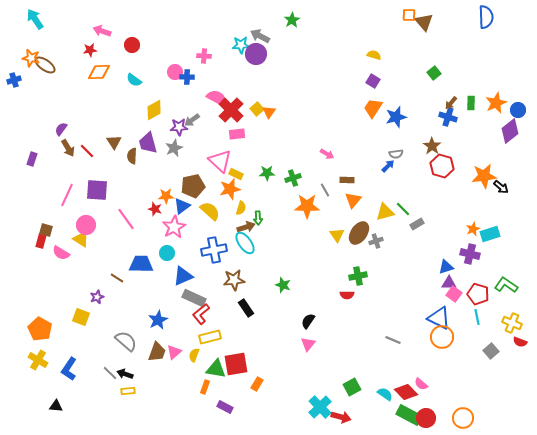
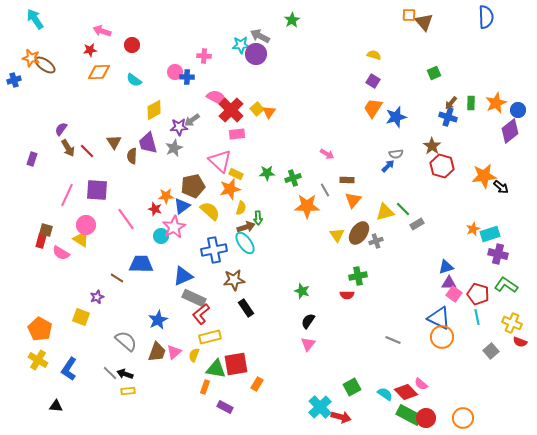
green square at (434, 73): rotated 16 degrees clockwise
cyan circle at (167, 253): moved 6 px left, 17 px up
purple cross at (470, 254): moved 28 px right
green star at (283, 285): moved 19 px right, 6 px down
